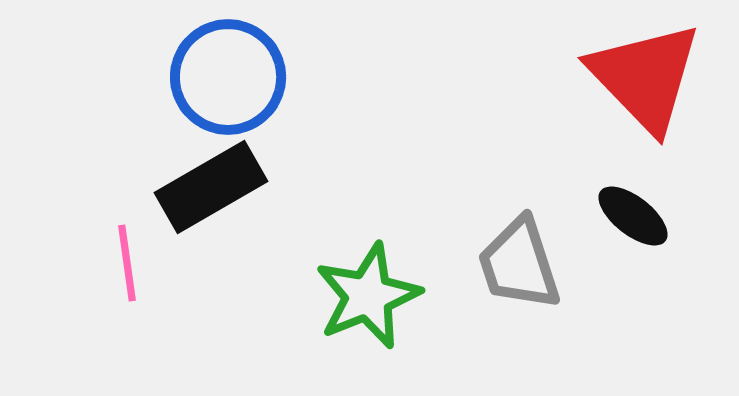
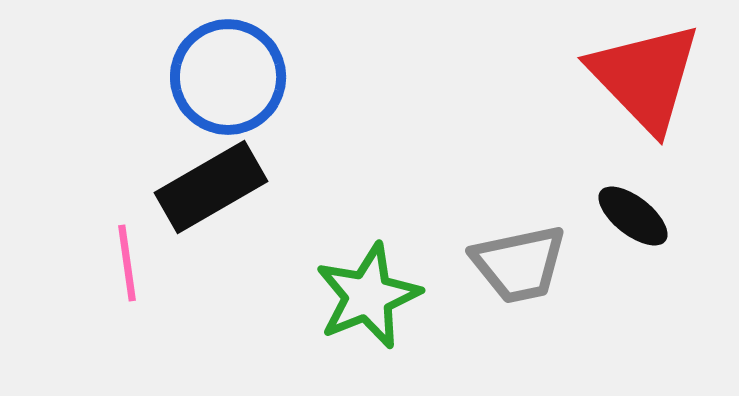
gray trapezoid: rotated 84 degrees counterclockwise
